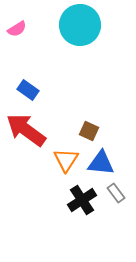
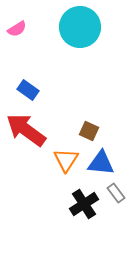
cyan circle: moved 2 px down
black cross: moved 2 px right, 4 px down
